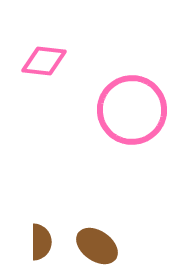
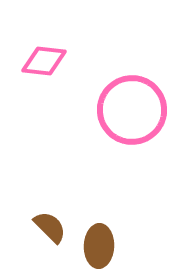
brown semicircle: moved 9 px right, 15 px up; rotated 45 degrees counterclockwise
brown ellipse: moved 2 px right; rotated 57 degrees clockwise
